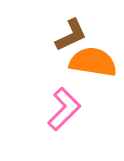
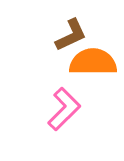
orange semicircle: rotated 9 degrees counterclockwise
